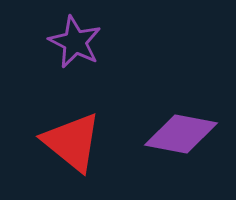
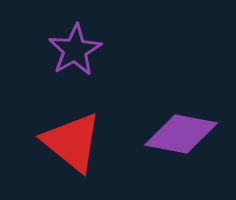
purple star: moved 8 px down; rotated 16 degrees clockwise
